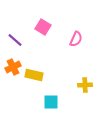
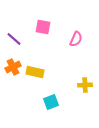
pink square: rotated 21 degrees counterclockwise
purple line: moved 1 px left, 1 px up
yellow rectangle: moved 1 px right, 3 px up
cyan square: rotated 21 degrees counterclockwise
